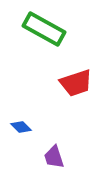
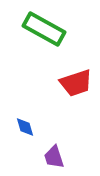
blue diamond: moved 4 px right; rotated 30 degrees clockwise
